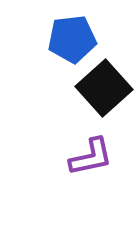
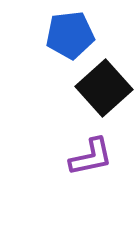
blue pentagon: moved 2 px left, 4 px up
